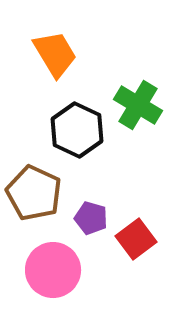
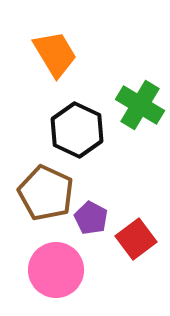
green cross: moved 2 px right
brown pentagon: moved 12 px right
purple pentagon: rotated 12 degrees clockwise
pink circle: moved 3 px right
